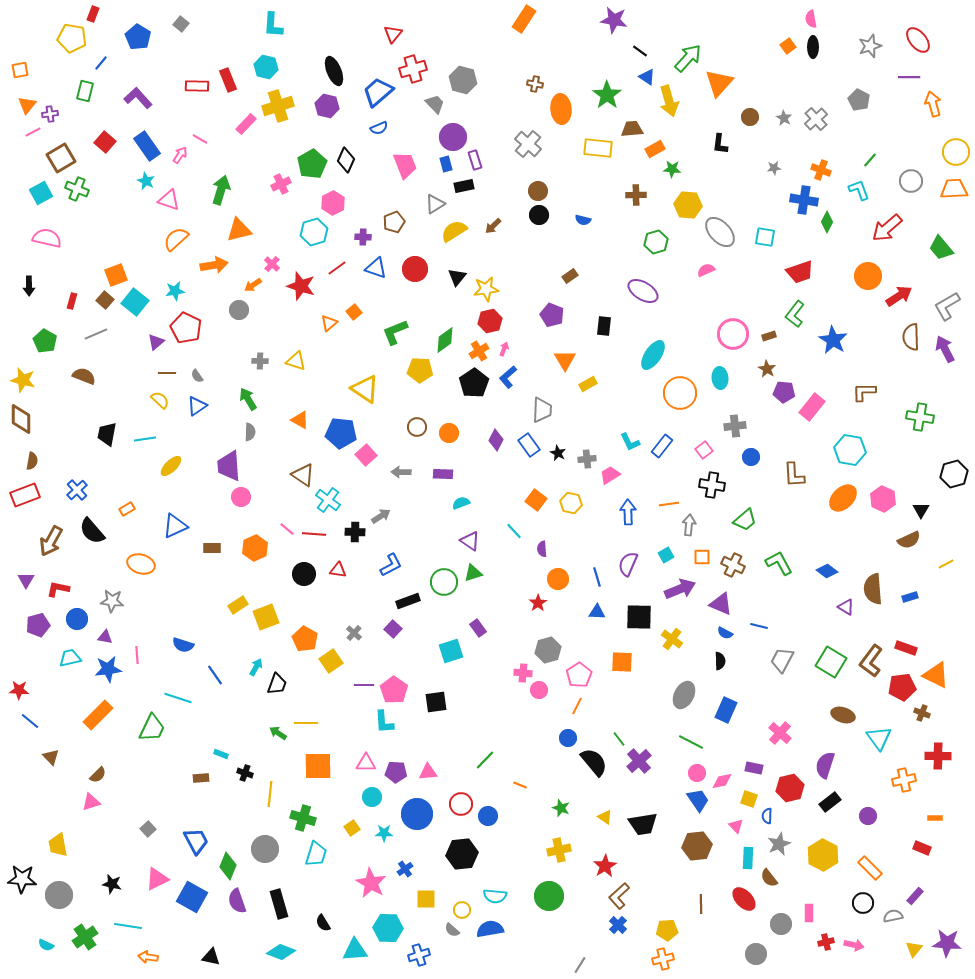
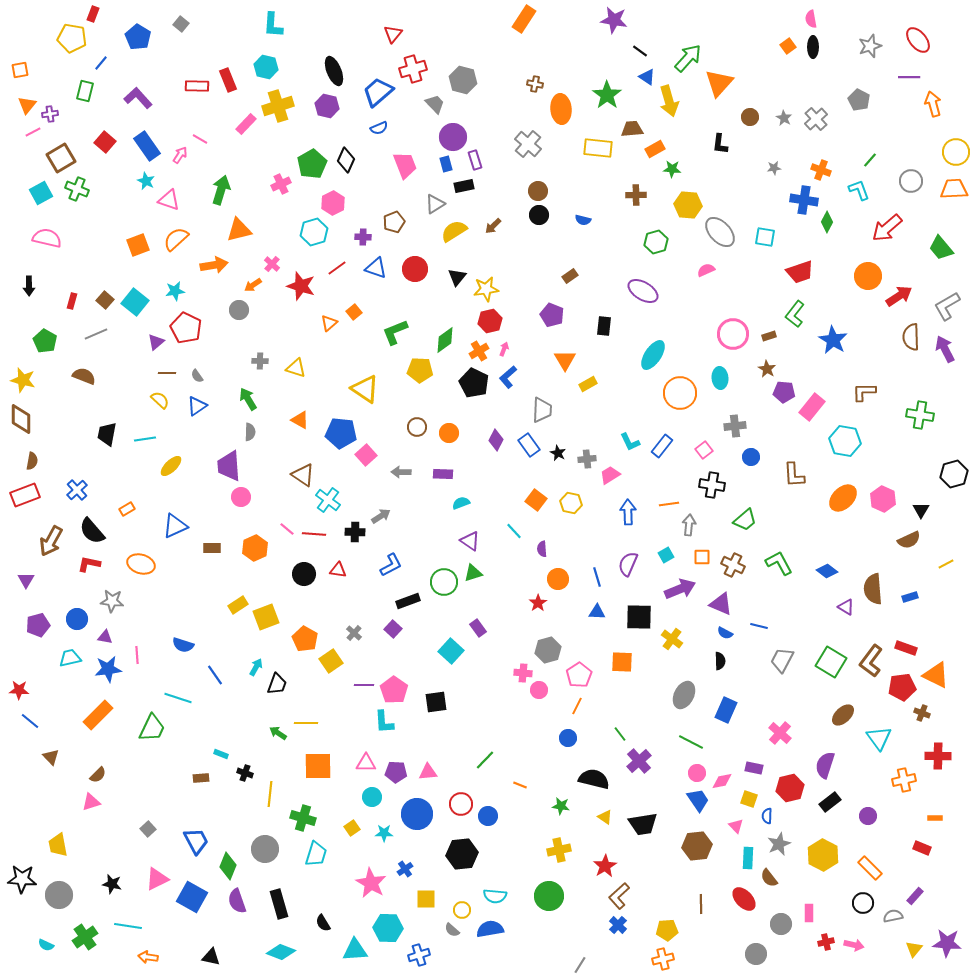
orange square at (116, 275): moved 22 px right, 30 px up
yellow triangle at (296, 361): moved 7 px down
black pentagon at (474, 383): rotated 12 degrees counterclockwise
green cross at (920, 417): moved 2 px up
cyan hexagon at (850, 450): moved 5 px left, 9 px up
red L-shape at (58, 589): moved 31 px right, 25 px up
cyan square at (451, 651): rotated 30 degrees counterclockwise
brown ellipse at (843, 715): rotated 60 degrees counterclockwise
green line at (619, 739): moved 1 px right, 5 px up
black semicircle at (594, 762): moved 17 px down; rotated 36 degrees counterclockwise
green star at (561, 808): moved 2 px up; rotated 12 degrees counterclockwise
